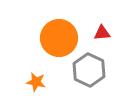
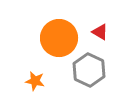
red triangle: moved 2 px left, 1 px up; rotated 36 degrees clockwise
orange star: moved 1 px left, 1 px up
